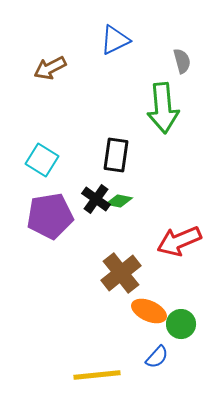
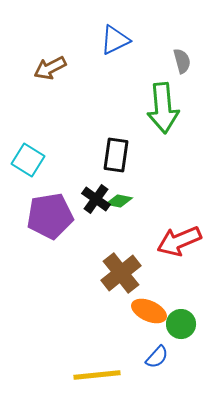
cyan square: moved 14 px left
